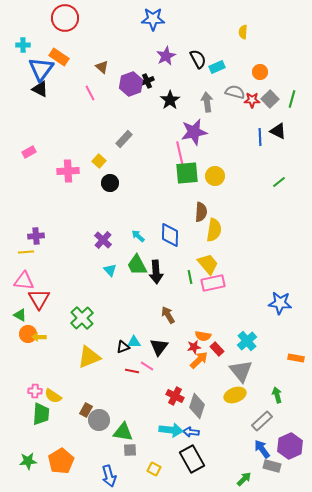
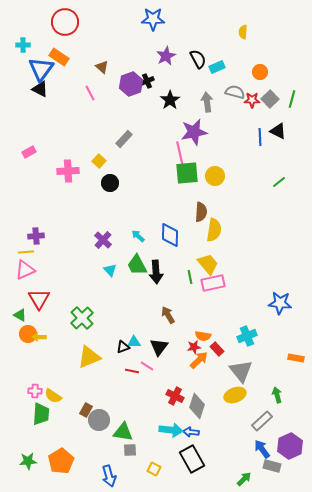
red circle at (65, 18): moved 4 px down
pink triangle at (24, 281): moved 1 px right, 11 px up; rotated 30 degrees counterclockwise
cyan cross at (247, 341): moved 5 px up; rotated 18 degrees clockwise
